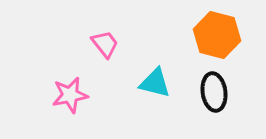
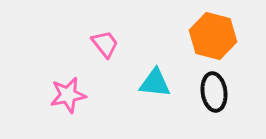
orange hexagon: moved 4 px left, 1 px down
cyan triangle: rotated 8 degrees counterclockwise
pink star: moved 2 px left
